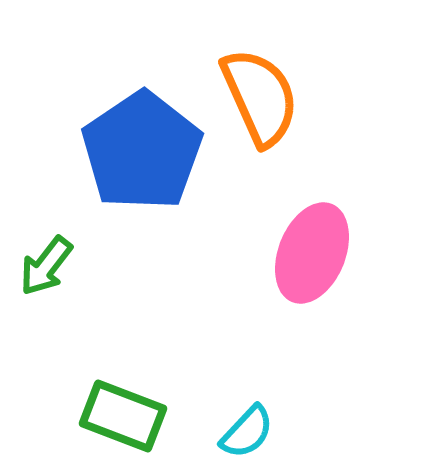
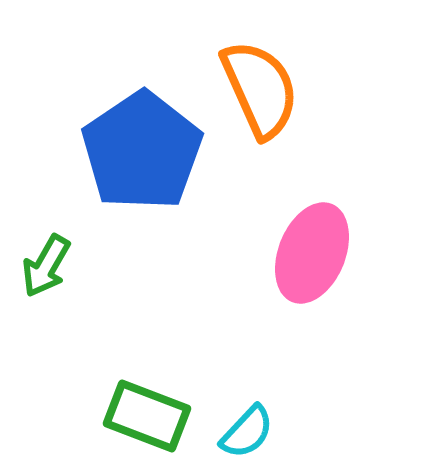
orange semicircle: moved 8 px up
green arrow: rotated 8 degrees counterclockwise
green rectangle: moved 24 px right
